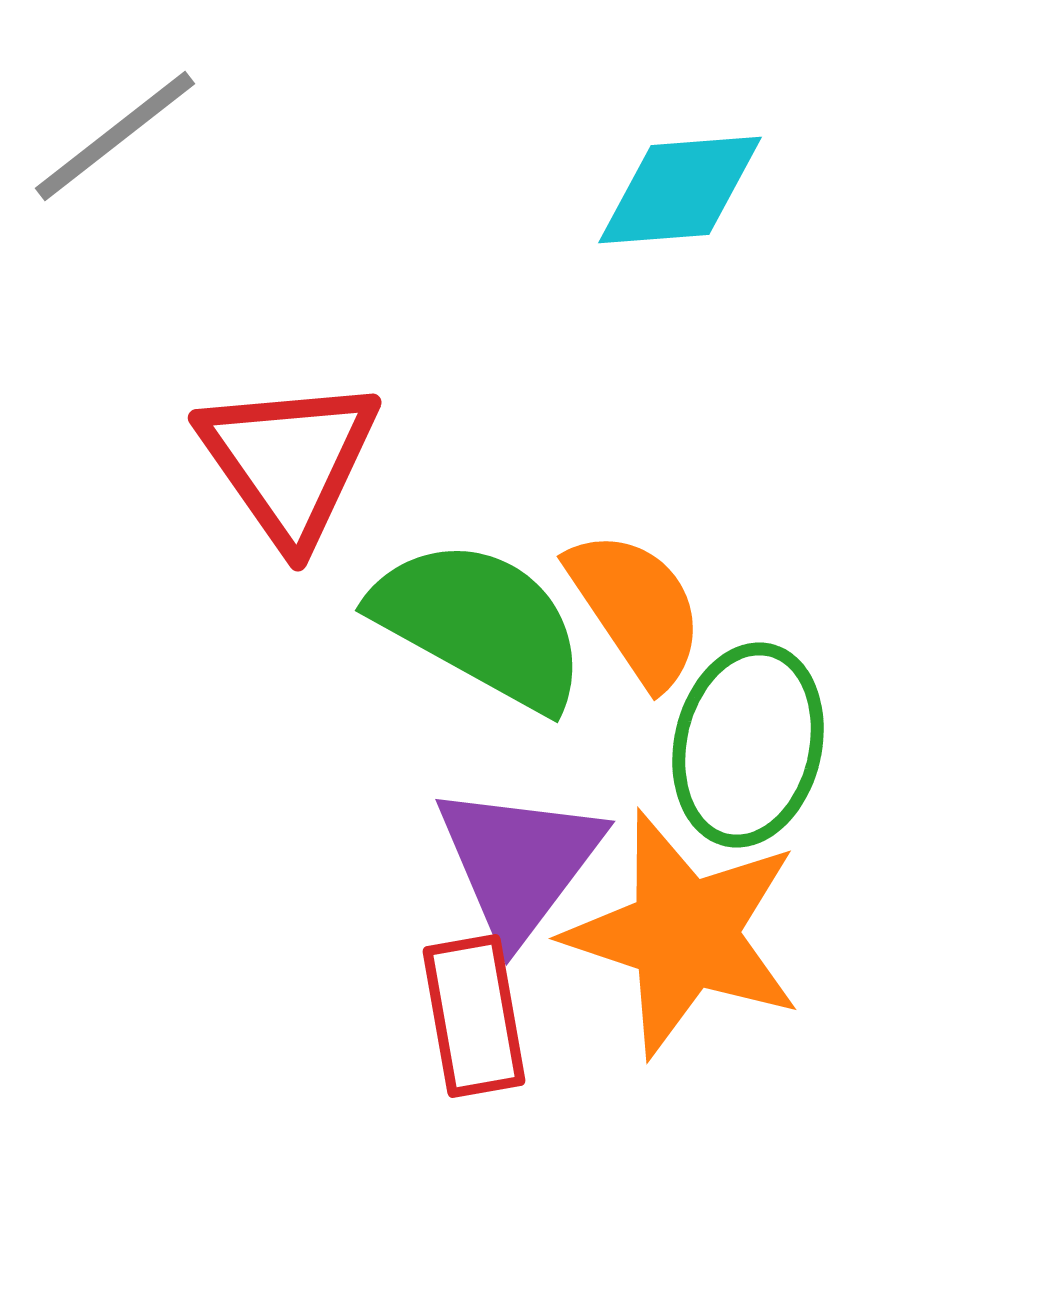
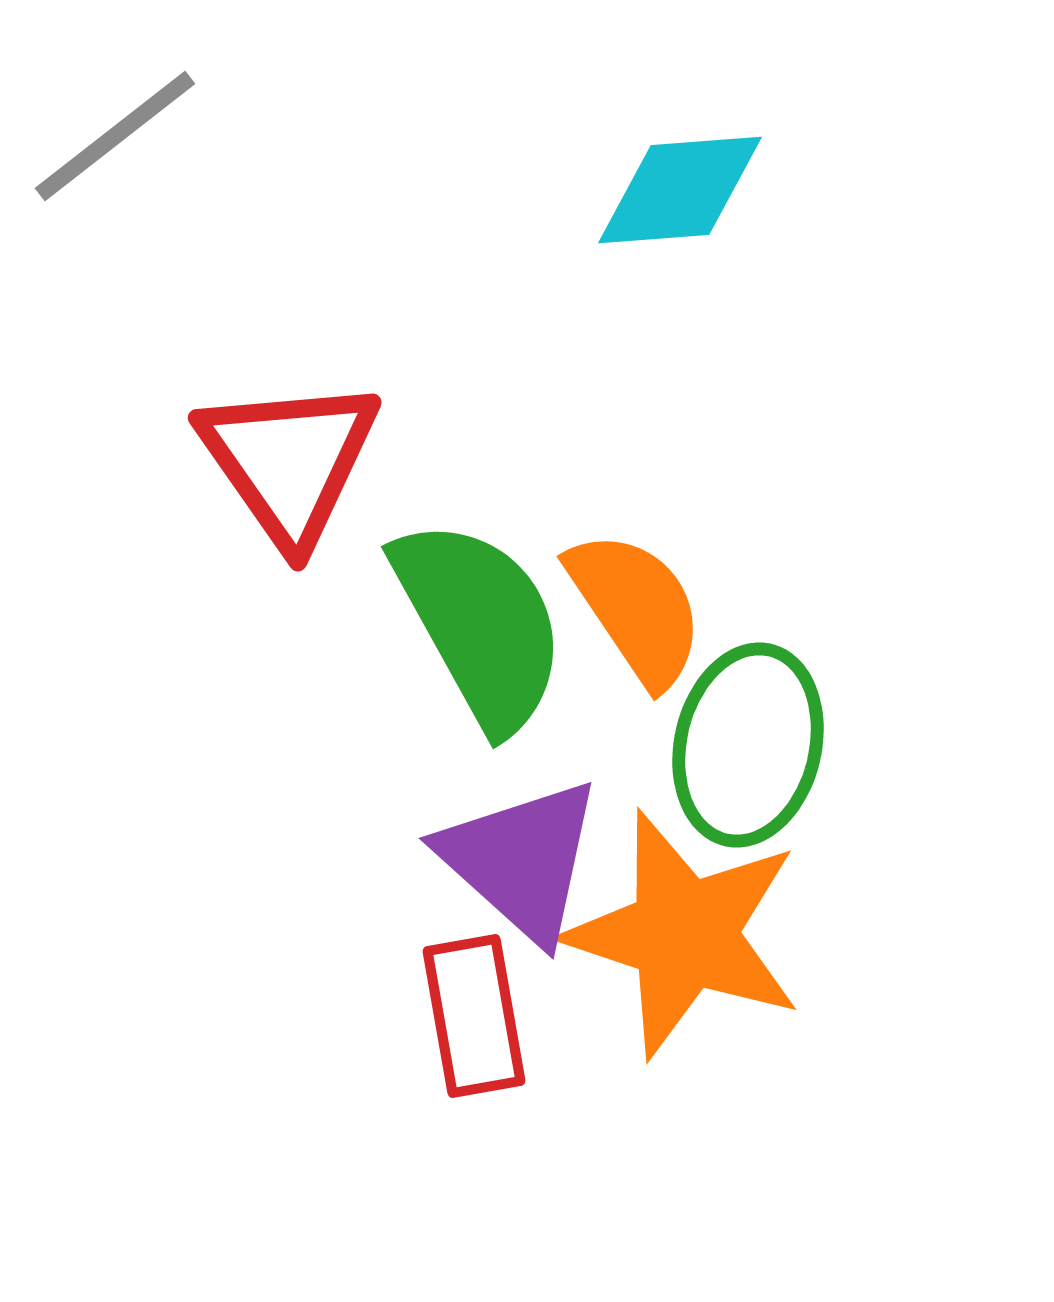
green semicircle: rotated 32 degrees clockwise
purple triangle: moved 2 px right, 2 px up; rotated 25 degrees counterclockwise
